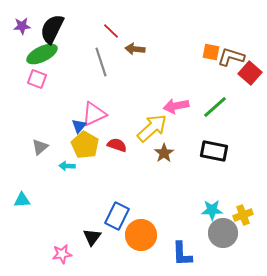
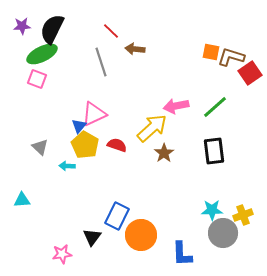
red square: rotated 15 degrees clockwise
gray triangle: rotated 36 degrees counterclockwise
black rectangle: rotated 72 degrees clockwise
